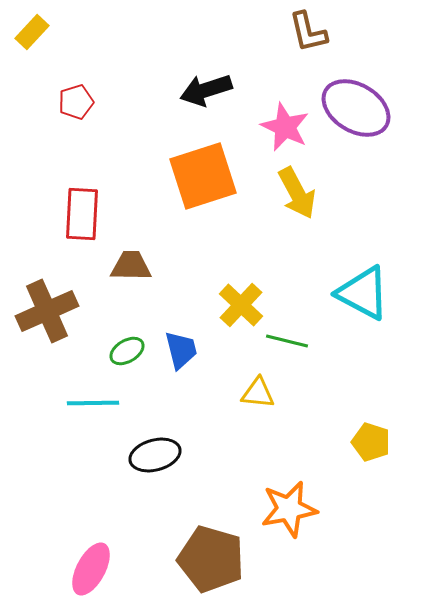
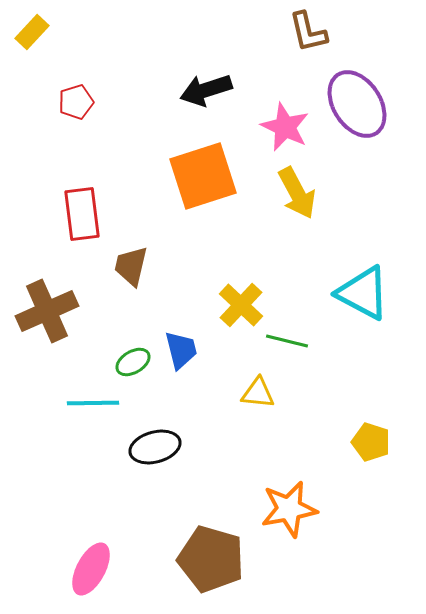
purple ellipse: moved 1 px right, 4 px up; rotated 26 degrees clockwise
red rectangle: rotated 10 degrees counterclockwise
brown trapezoid: rotated 78 degrees counterclockwise
green ellipse: moved 6 px right, 11 px down
black ellipse: moved 8 px up
